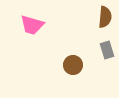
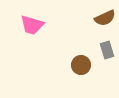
brown semicircle: moved 1 px down; rotated 60 degrees clockwise
brown circle: moved 8 px right
